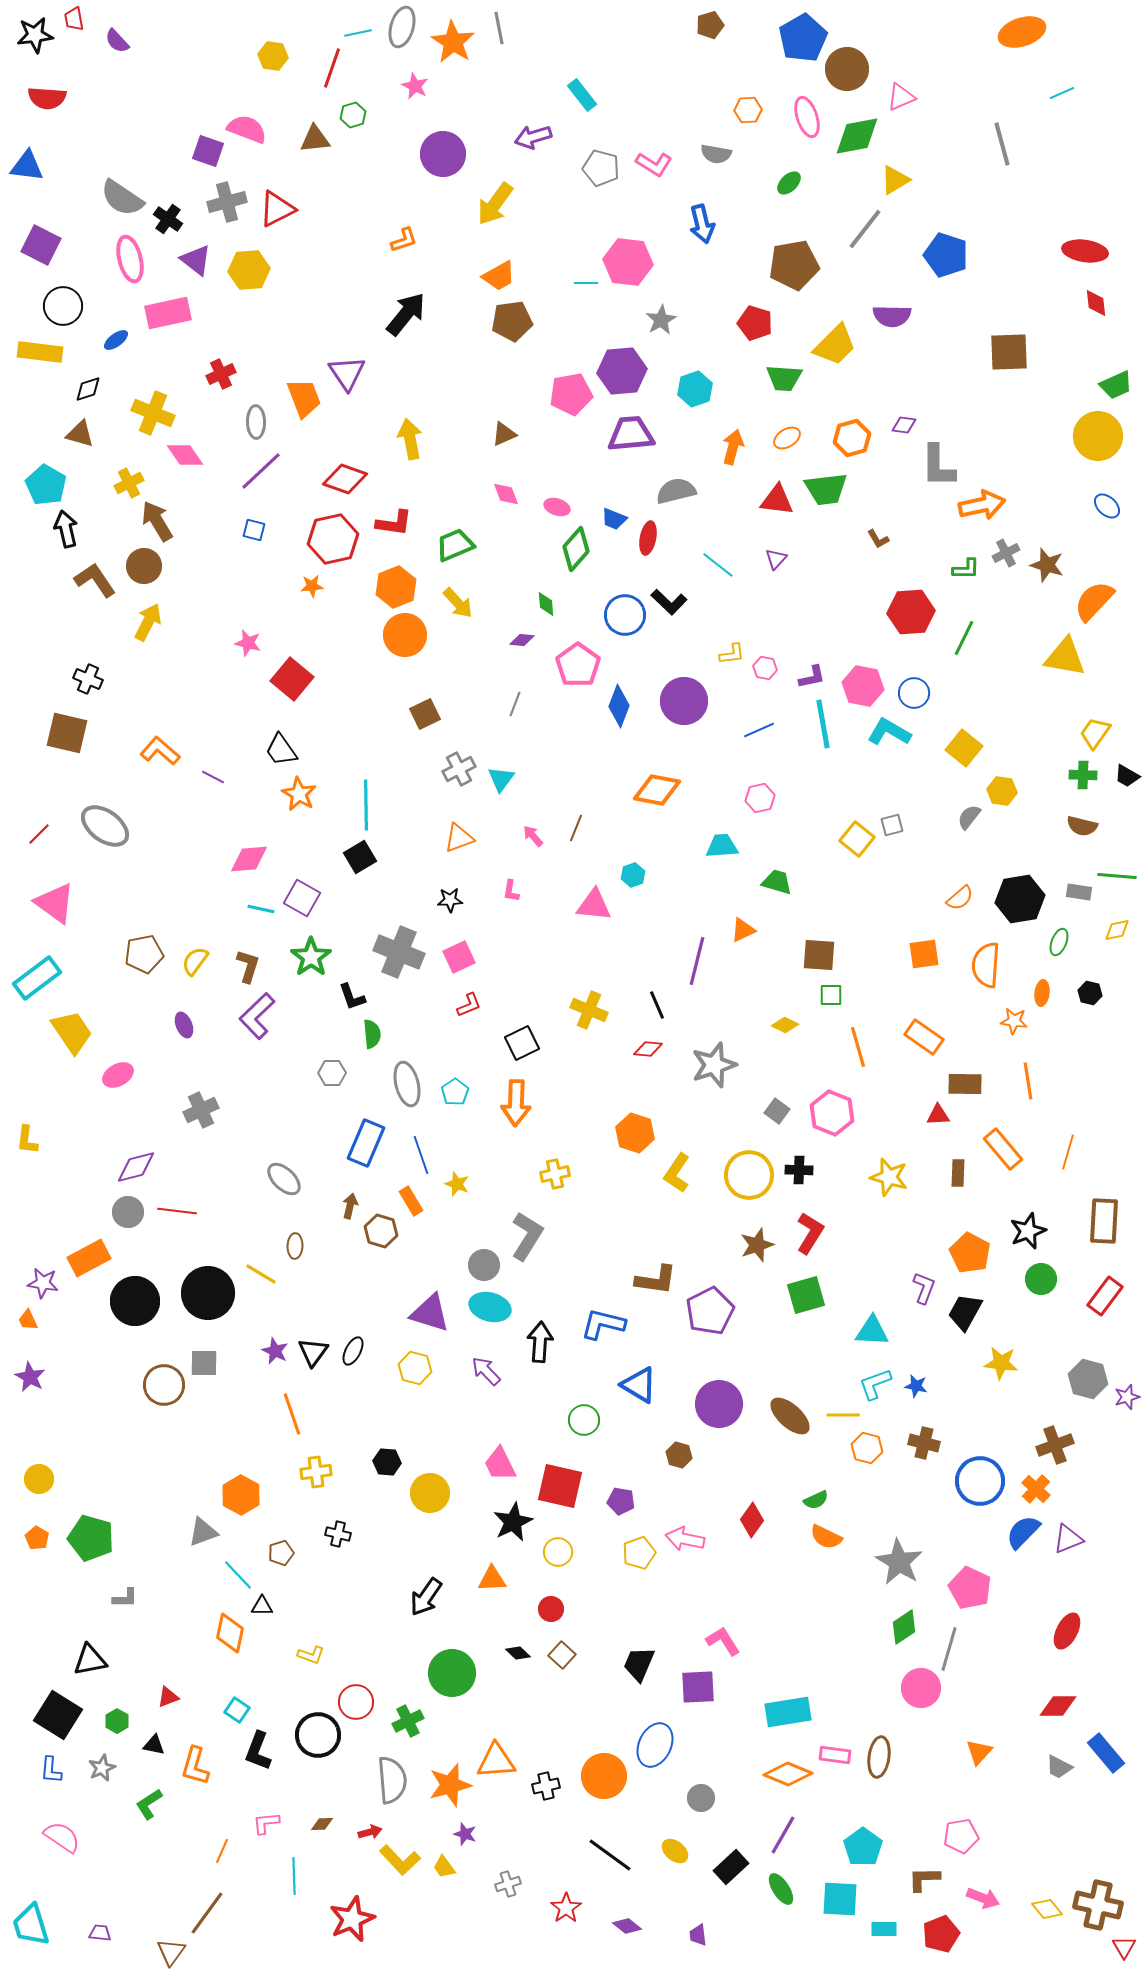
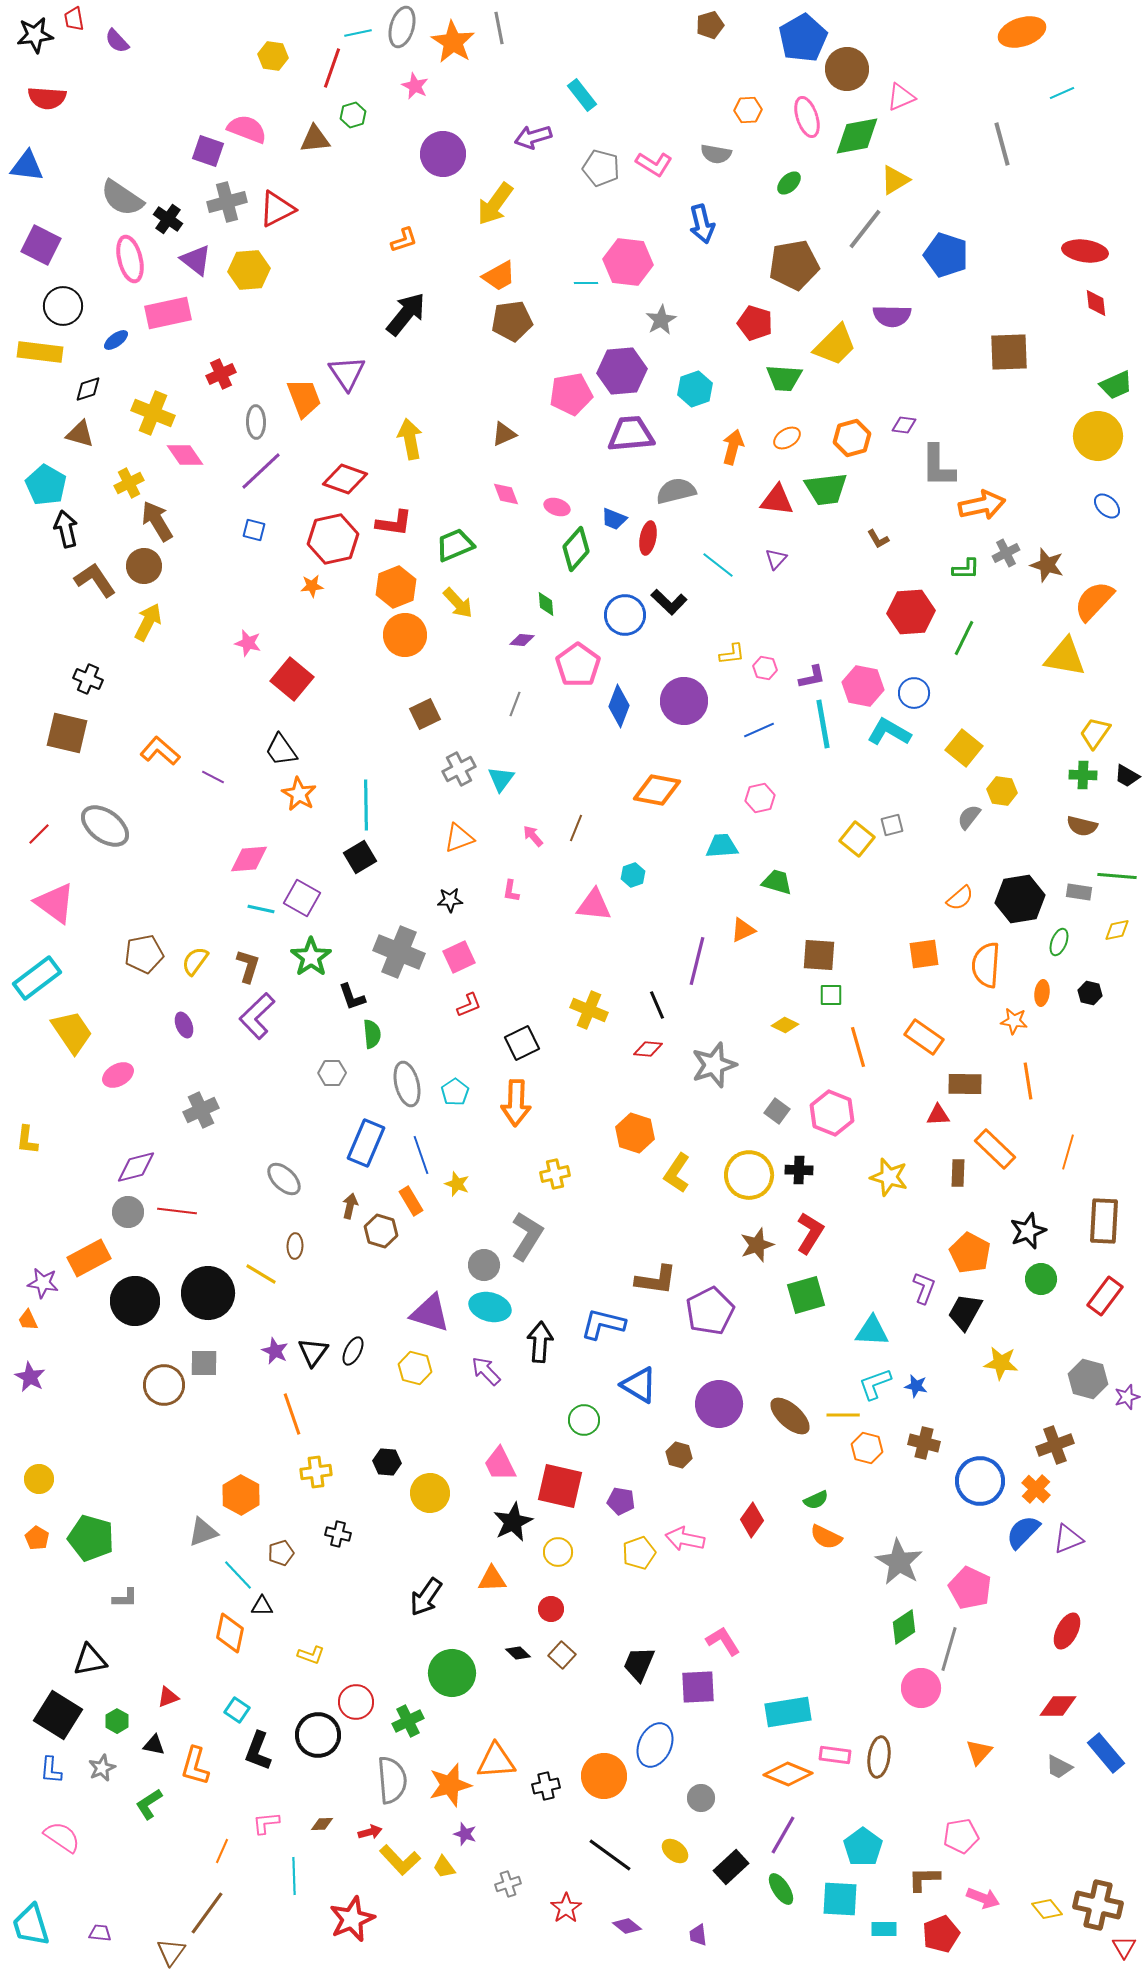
orange rectangle at (1003, 1149): moved 8 px left; rotated 6 degrees counterclockwise
